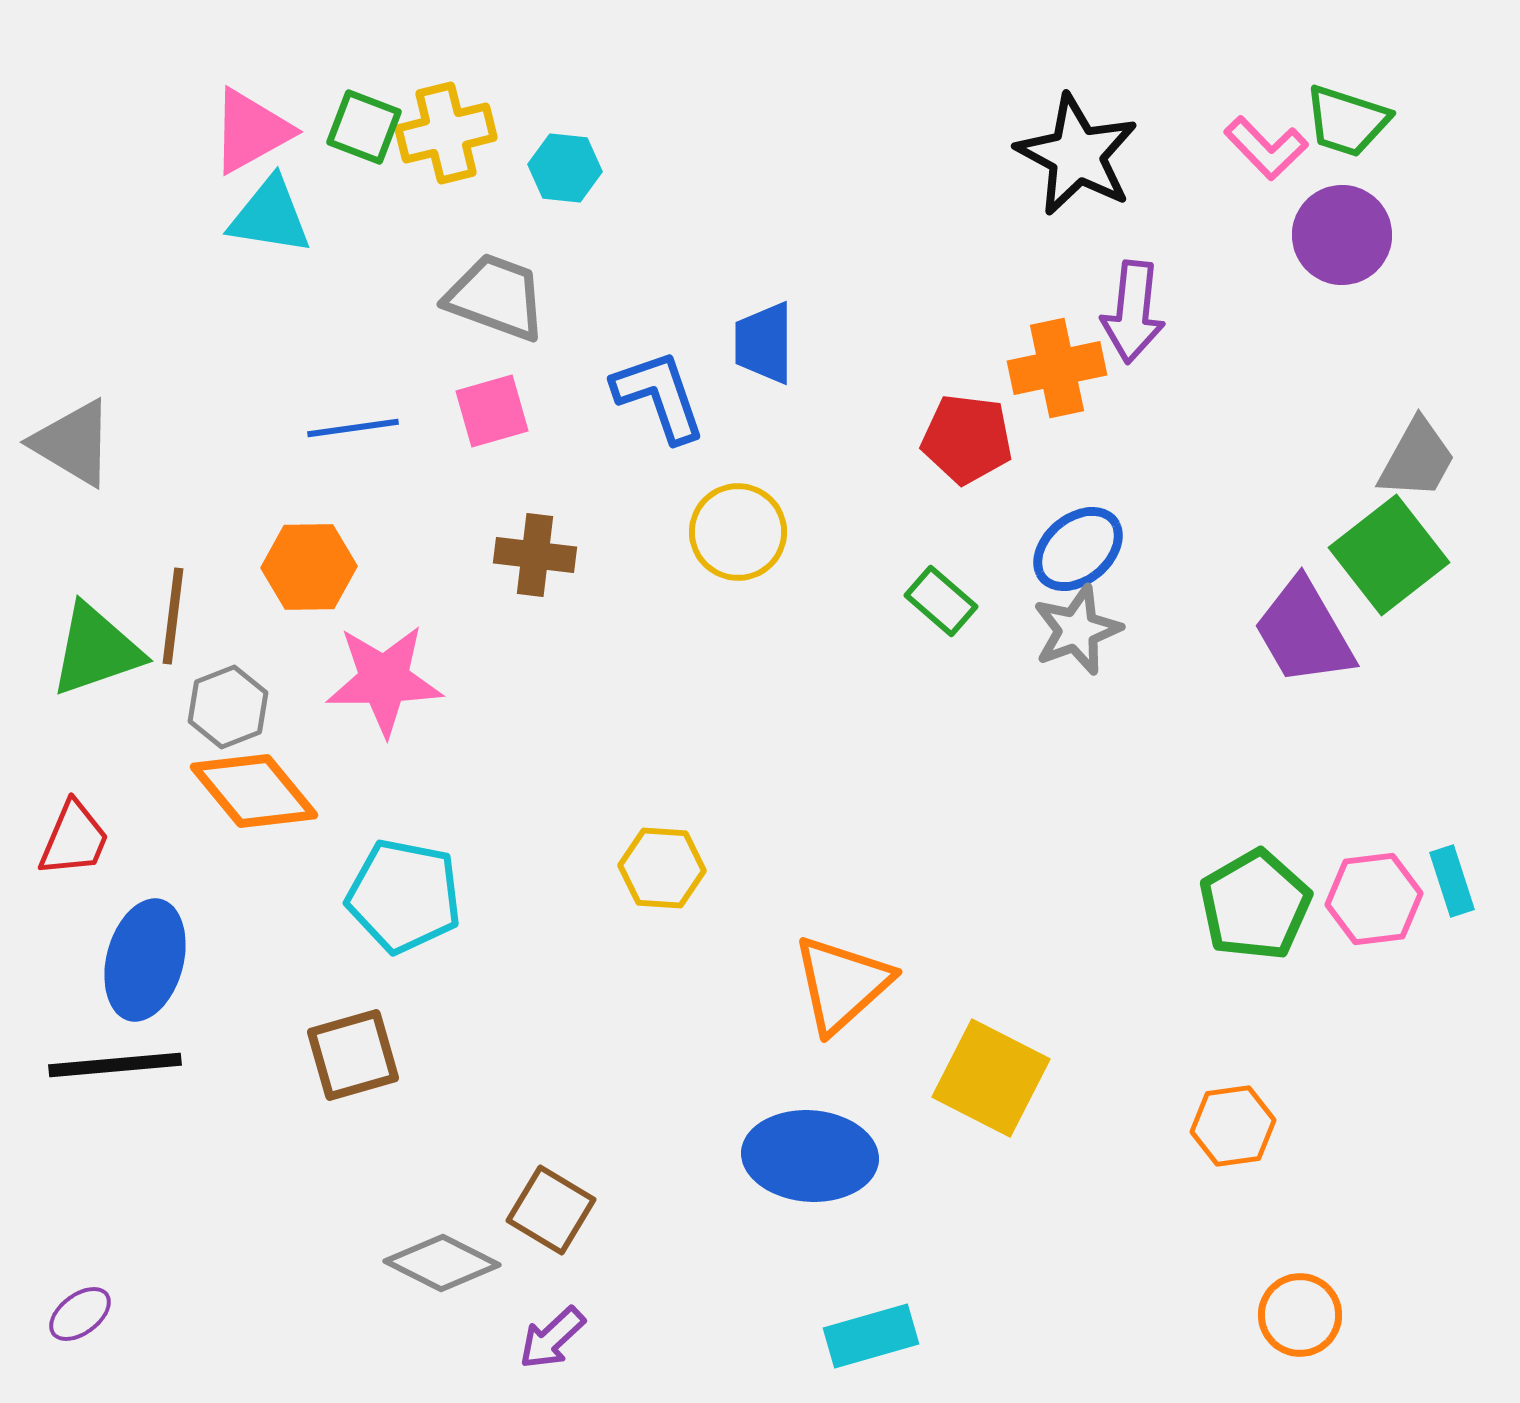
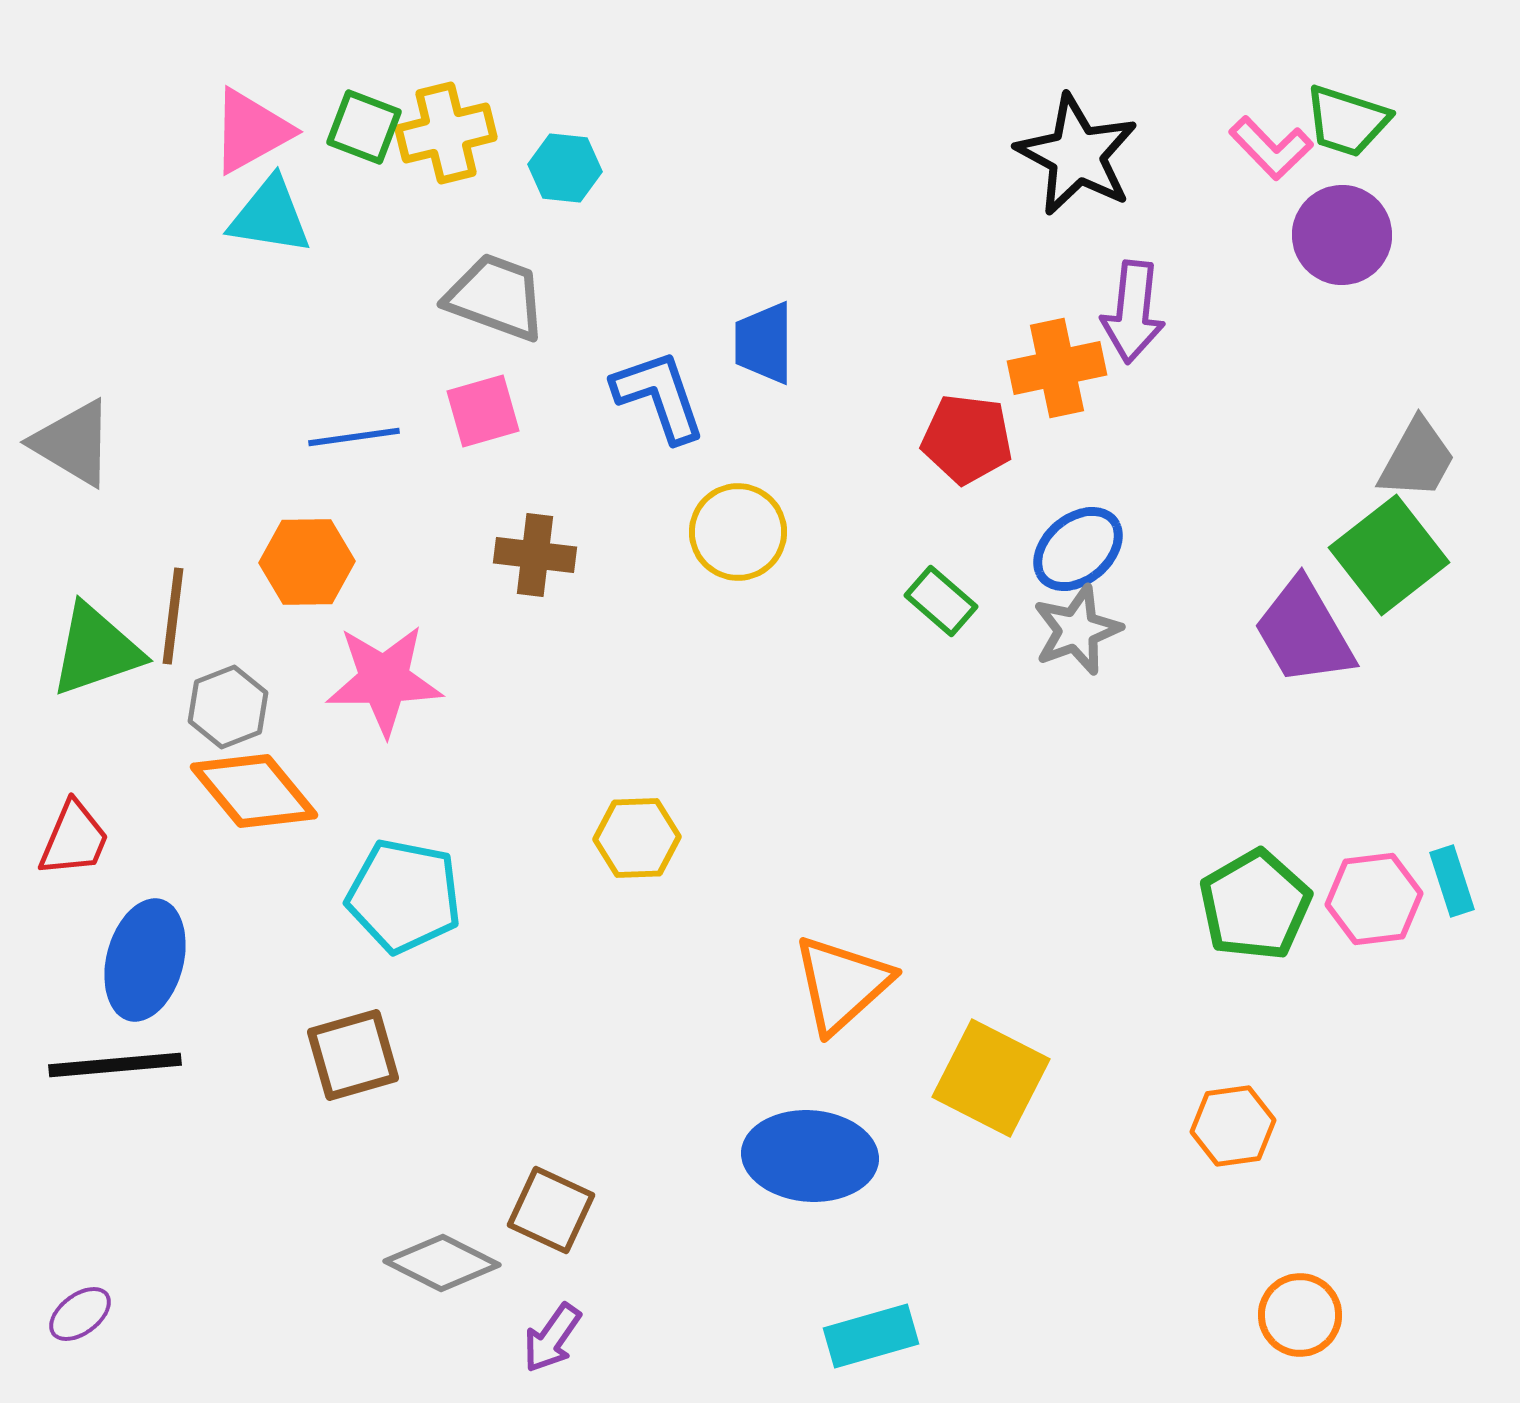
pink L-shape at (1266, 148): moved 5 px right
pink square at (492, 411): moved 9 px left
blue line at (353, 428): moved 1 px right, 9 px down
orange hexagon at (309, 567): moved 2 px left, 5 px up
yellow hexagon at (662, 868): moved 25 px left, 30 px up; rotated 6 degrees counterclockwise
brown square at (551, 1210): rotated 6 degrees counterclockwise
purple arrow at (552, 1338): rotated 12 degrees counterclockwise
